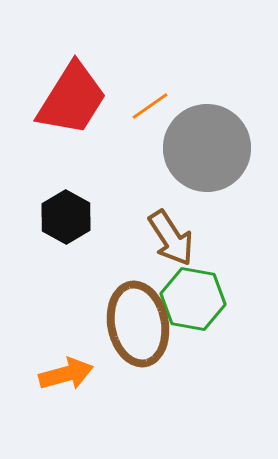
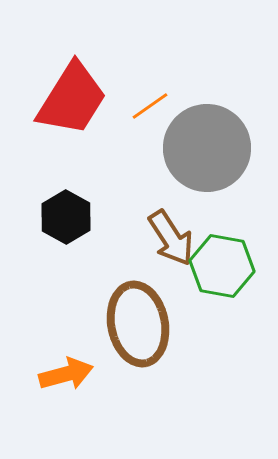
green hexagon: moved 29 px right, 33 px up
